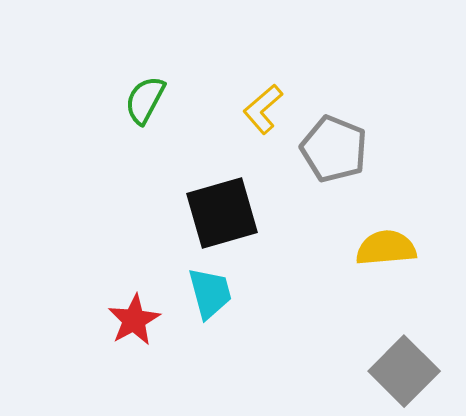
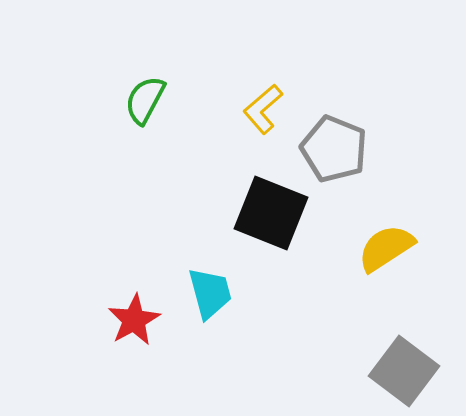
black square: moved 49 px right; rotated 38 degrees clockwise
yellow semicircle: rotated 28 degrees counterclockwise
gray square: rotated 8 degrees counterclockwise
